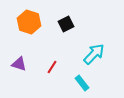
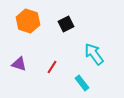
orange hexagon: moved 1 px left, 1 px up
cyan arrow: rotated 80 degrees counterclockwise
